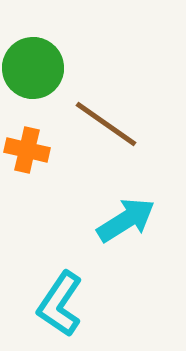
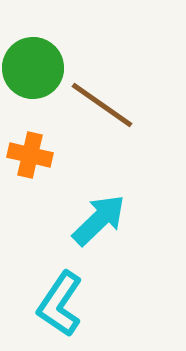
brown line: moved 4 px left, 19 px up
orange cross: moved 3 px right, 5 px down
cyan arrow: moved 27 px left; rotated 12 degrees counterclockwise
